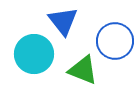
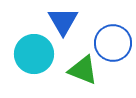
blue triangle: rotated 8 degrees clockwise
blue circle: moved 2 px left, 2 px down
